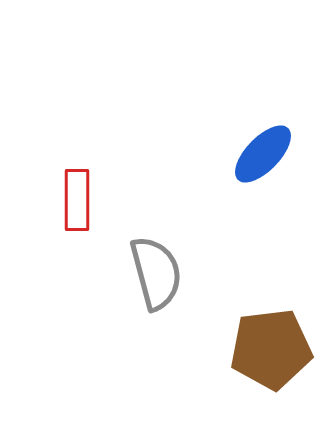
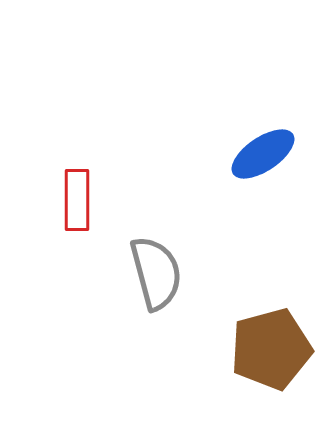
blue ellipse: rotated 12 degrees clockwise
brown pentagon: rotated 8 degrees counterclockwise
